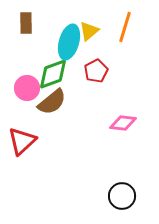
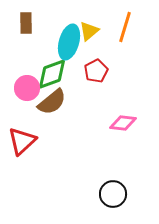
green diamond: moved 1 px left
black circle: moved 9 px left, 2 px up
